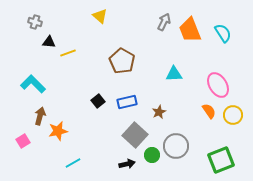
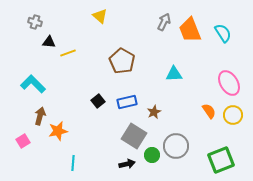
pink ellipse: moved 11 px right, 2 px up
brown star: moved 5 px left
gray square: moved 1 px left, 1 px down; rotated 10 degrees counterclockwise
cyan line: rotated 56 degrees counterclockwise
